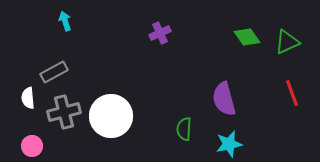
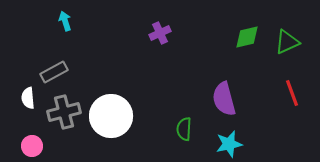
green diamond: rotated 68 degrees counterclockwise
